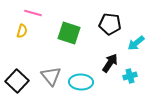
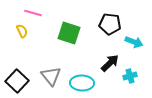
yellow semicircle: rotated 40 degrees counterclockwise
cyan arrow: moved 2 px left, 1 px up; rotated 120 degrees counterclockwise
black arrow: rotated 12 degrees clockwise
cyan ellipse: moved 1 px right, 1 px down
